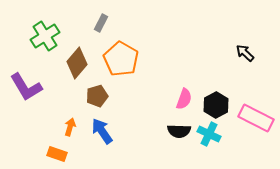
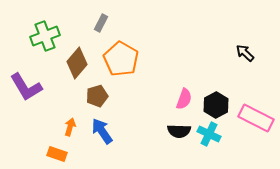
green cross: rotated 12 degrees clockwise
